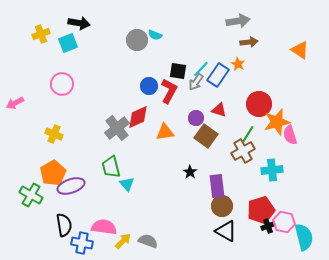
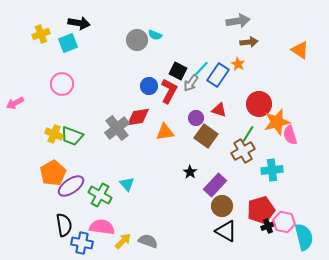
black square at (178, 71): rotated 18 degrees clockwise
gray arrow at (196, 82): moved 5 px left, 1 px down
red diamond at (138, 117): rotated 15 degrees clockwise
green trapezoid at (111, 167): moved 39 px left, 31 px up; rotated 55 degrees counterclockwise
purple ellipse at (71, 186): rotated 16 degrees counterclockwise
purple rectangle at (217, 186): moved 2 px left, 1 px up; rotated 50 degrees clockwise
green cross at (31, 195): moved 69 px right
pink semicircle at (104, 227): moved 2 px left
